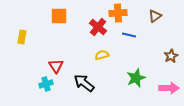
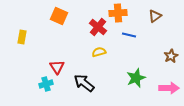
orange square: rotated 24 degrees clockwise
yellow semicircle: moved 3 px left, 3 px up
red triangle: moved 1 px right, 1 px down
